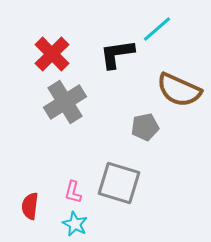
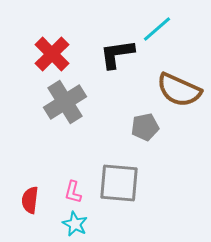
gray square: rotated 12 degrees counterclockwise
red semicircle: moved 6 px up
